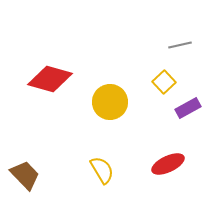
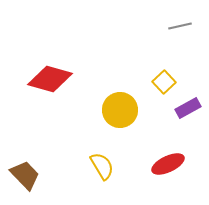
gray line: moved 19 px up
yellow circle: moved 10 px right, 8 px down
yellow semicircle: moved 4 px up
